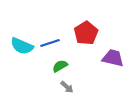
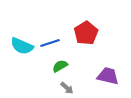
purple trapezoid: moved 5 px left, 18 px down
gray arrow: moved 1 px down
